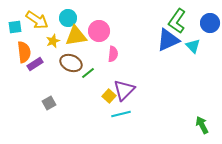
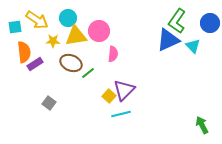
yellow star: rotated 24 degrees clockwise
gray square: rotated 24 degrees counterclockwise
